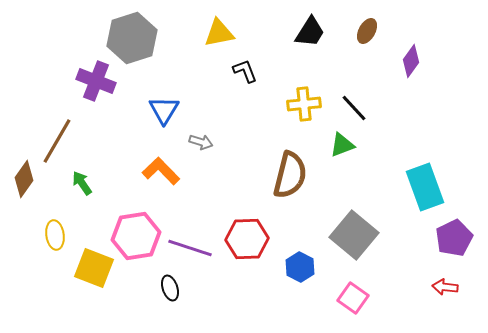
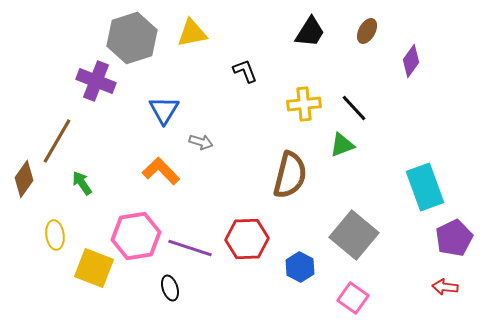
yellow triangle: moved 27 px left
